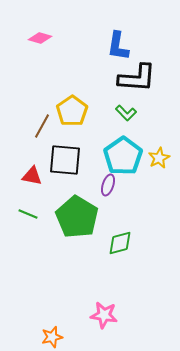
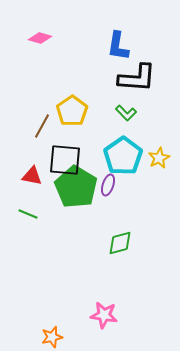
green pentagon: moved 1 px left, 30 px up
